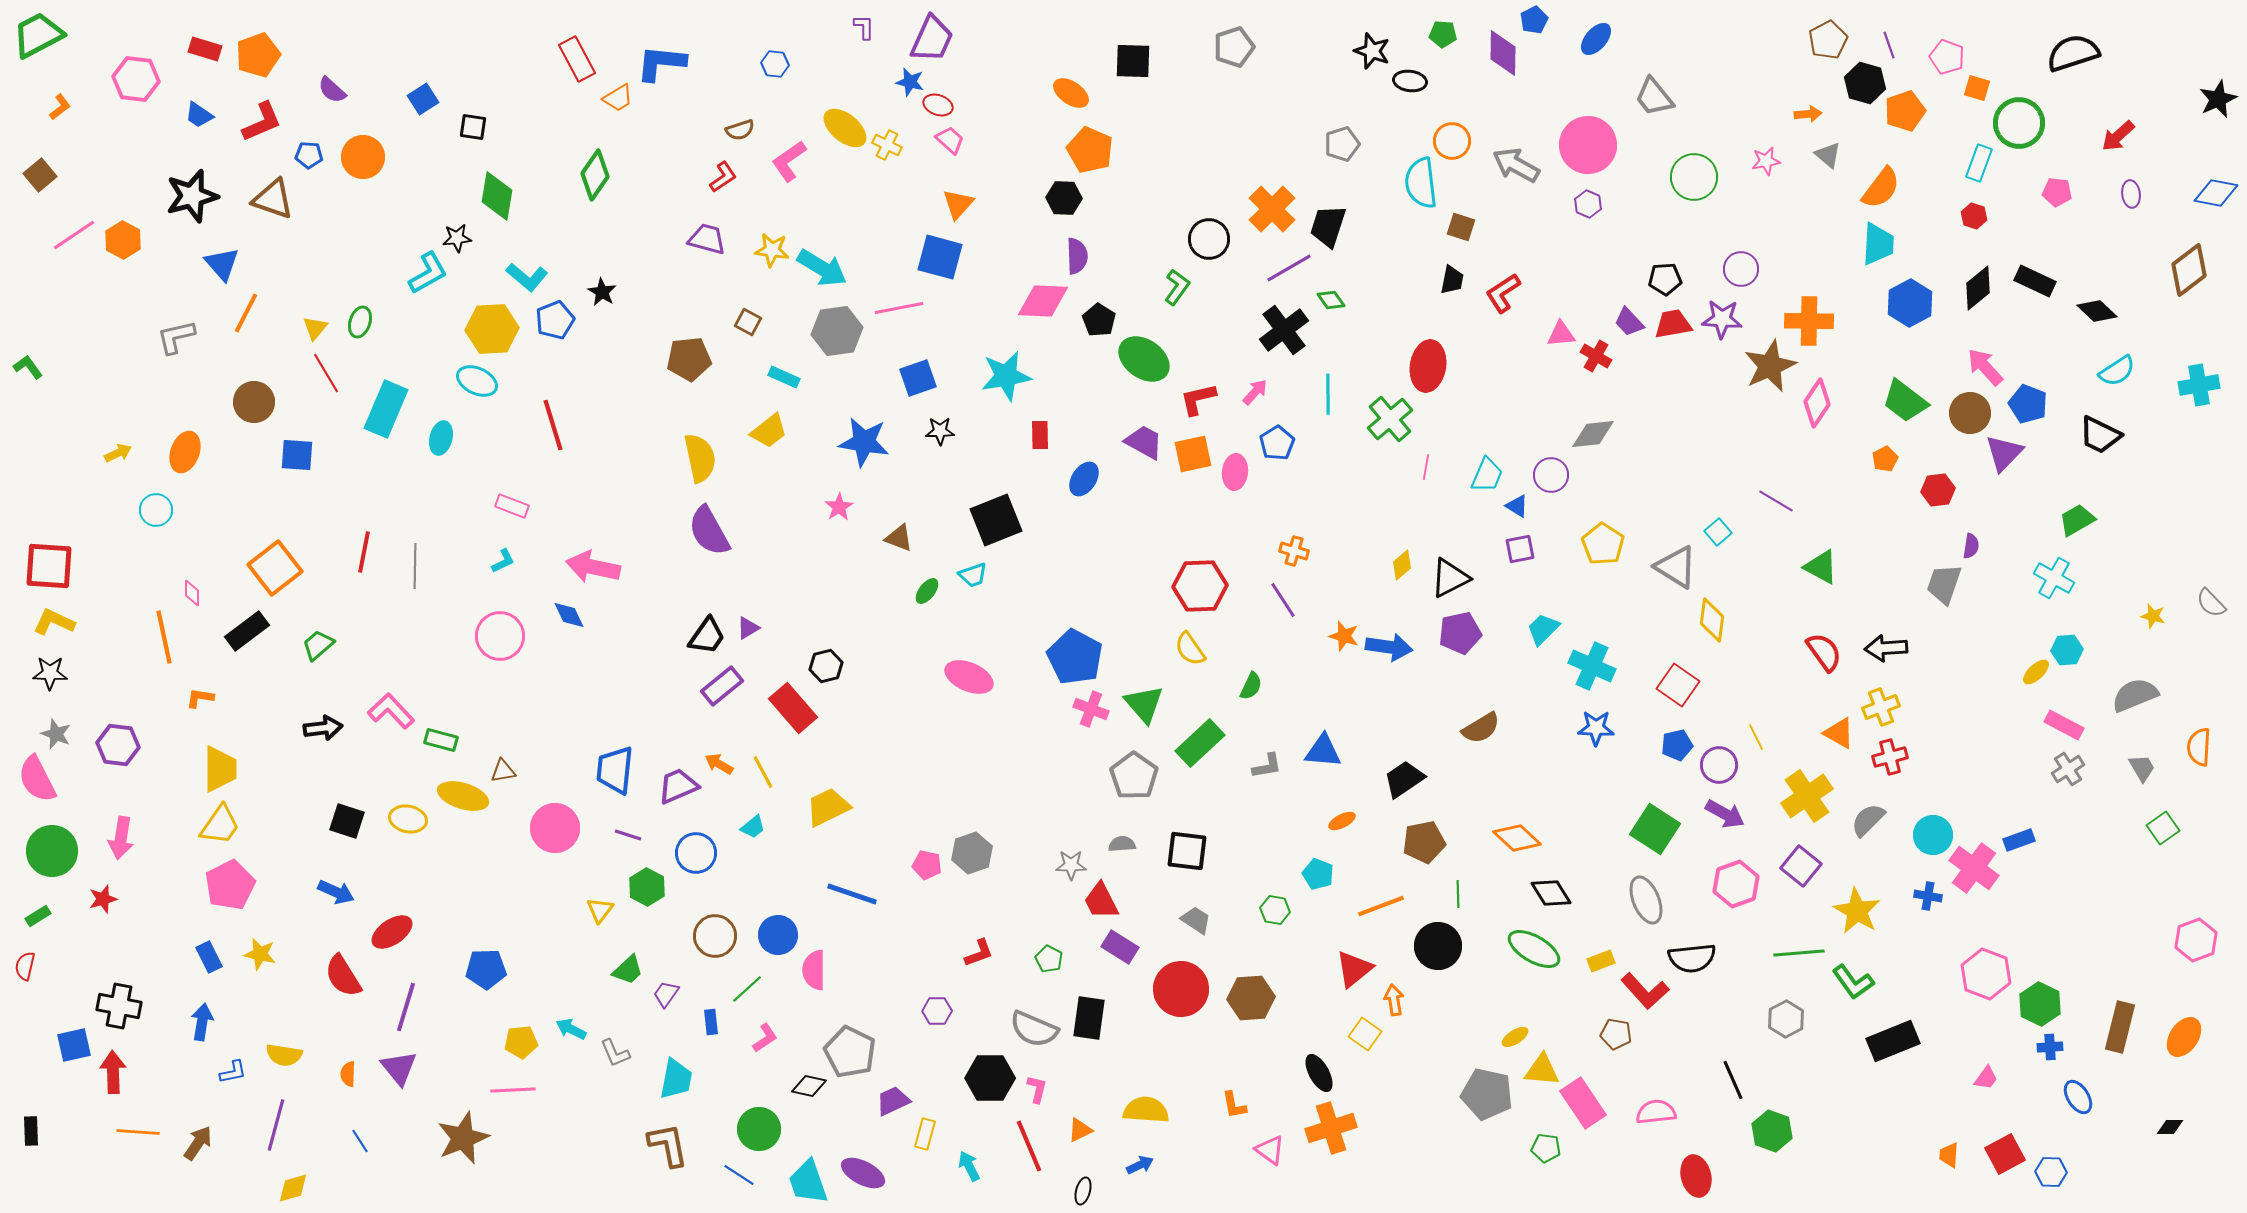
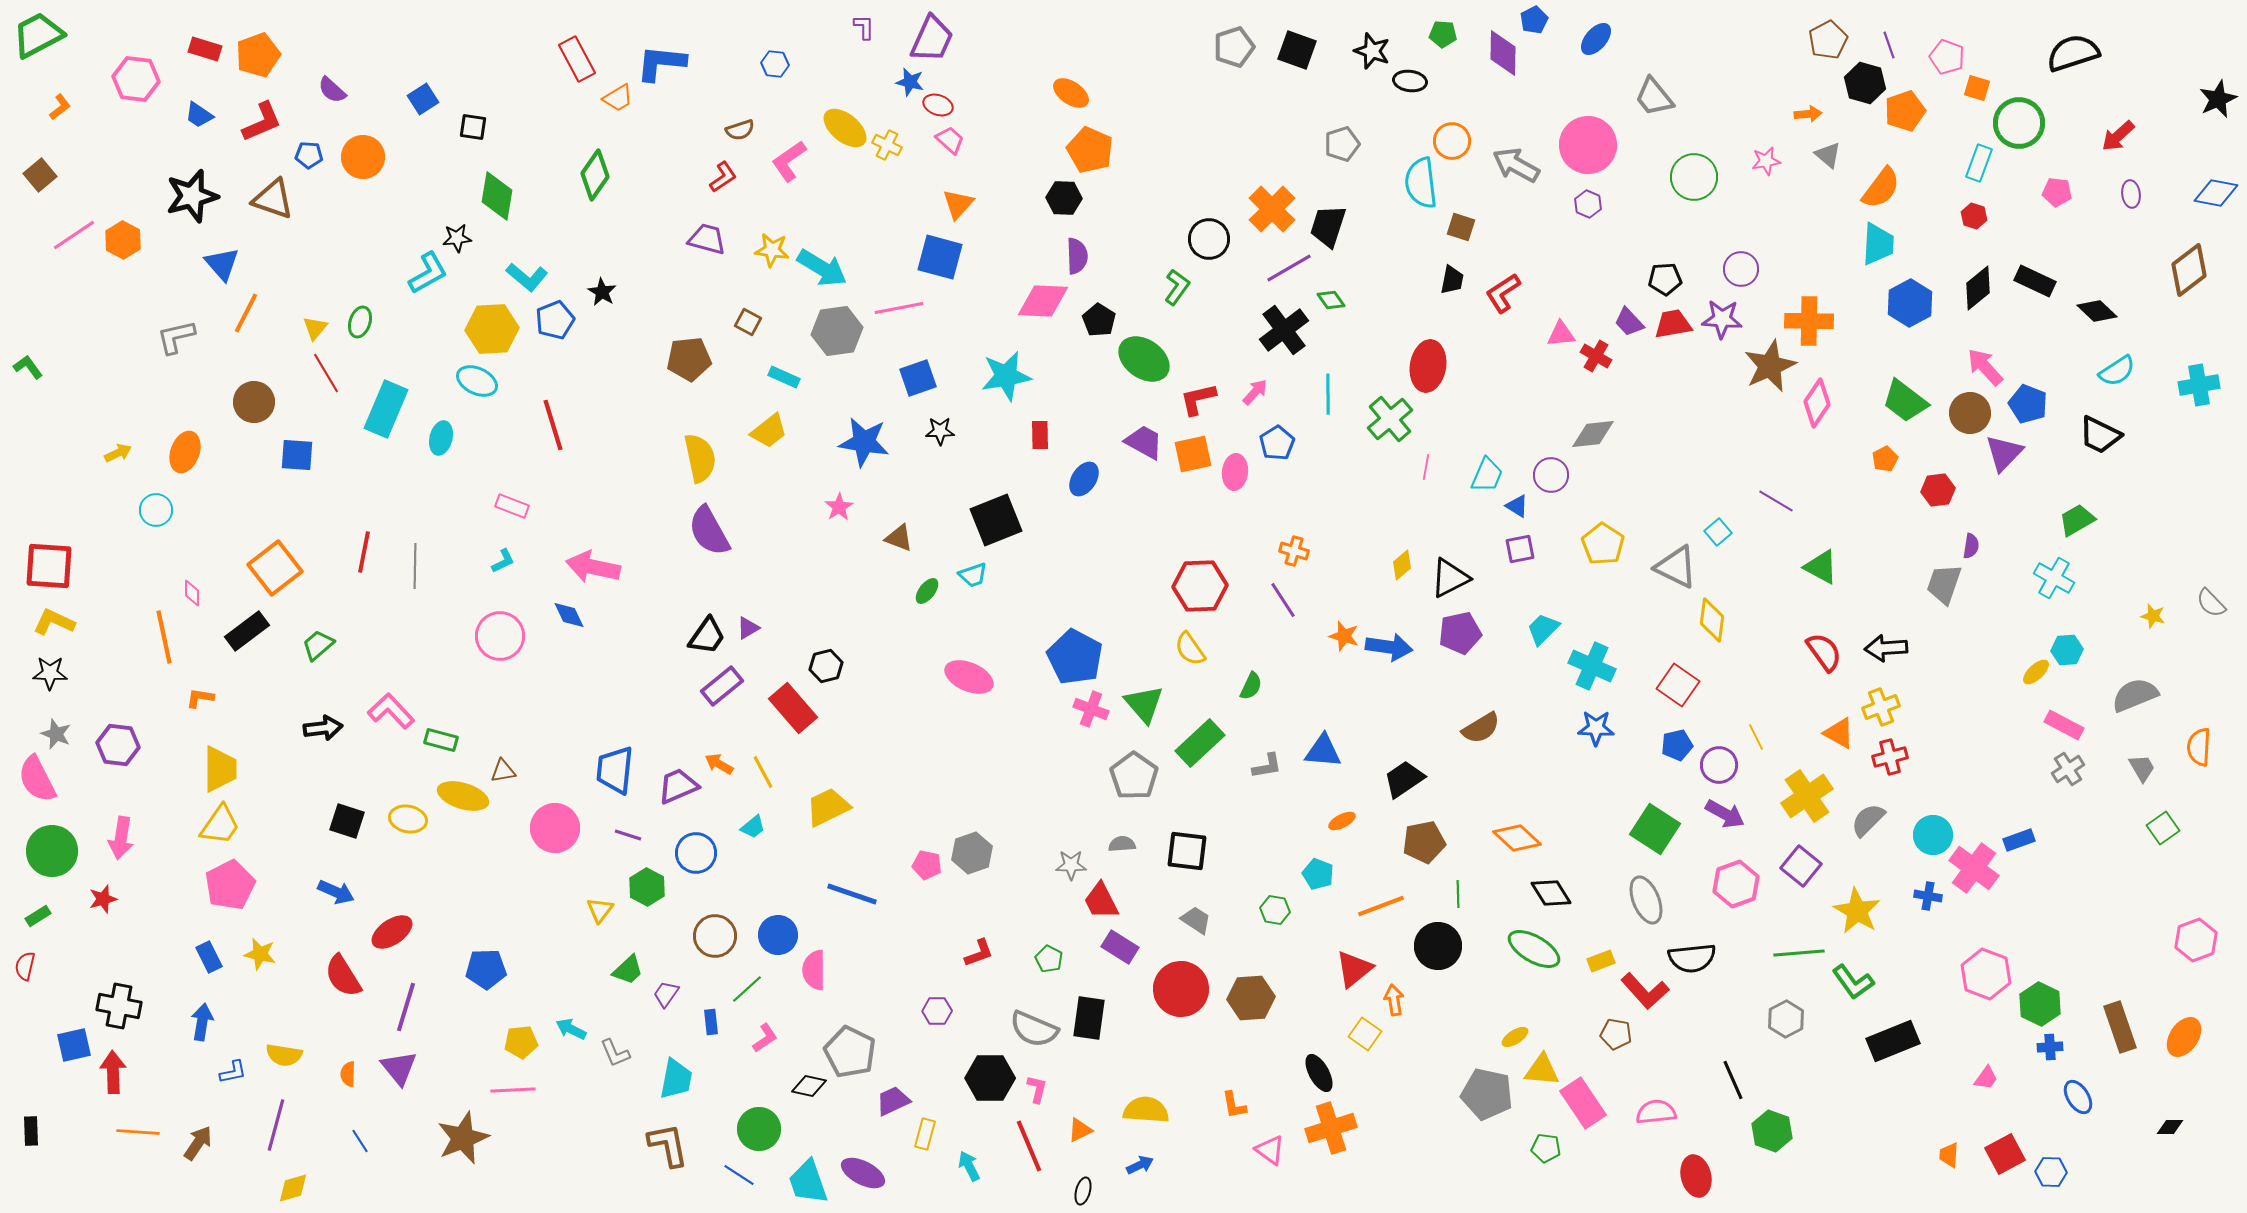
black square at (1133, 61): moved 164 px right, 11 px up; rotated 18 degrees clockwise
gray triangle at (1676, 567): rotated 6 degrees counterclockwise
brown rectangle at (2120, 1027): rotated 33 degrees counterclockwise
